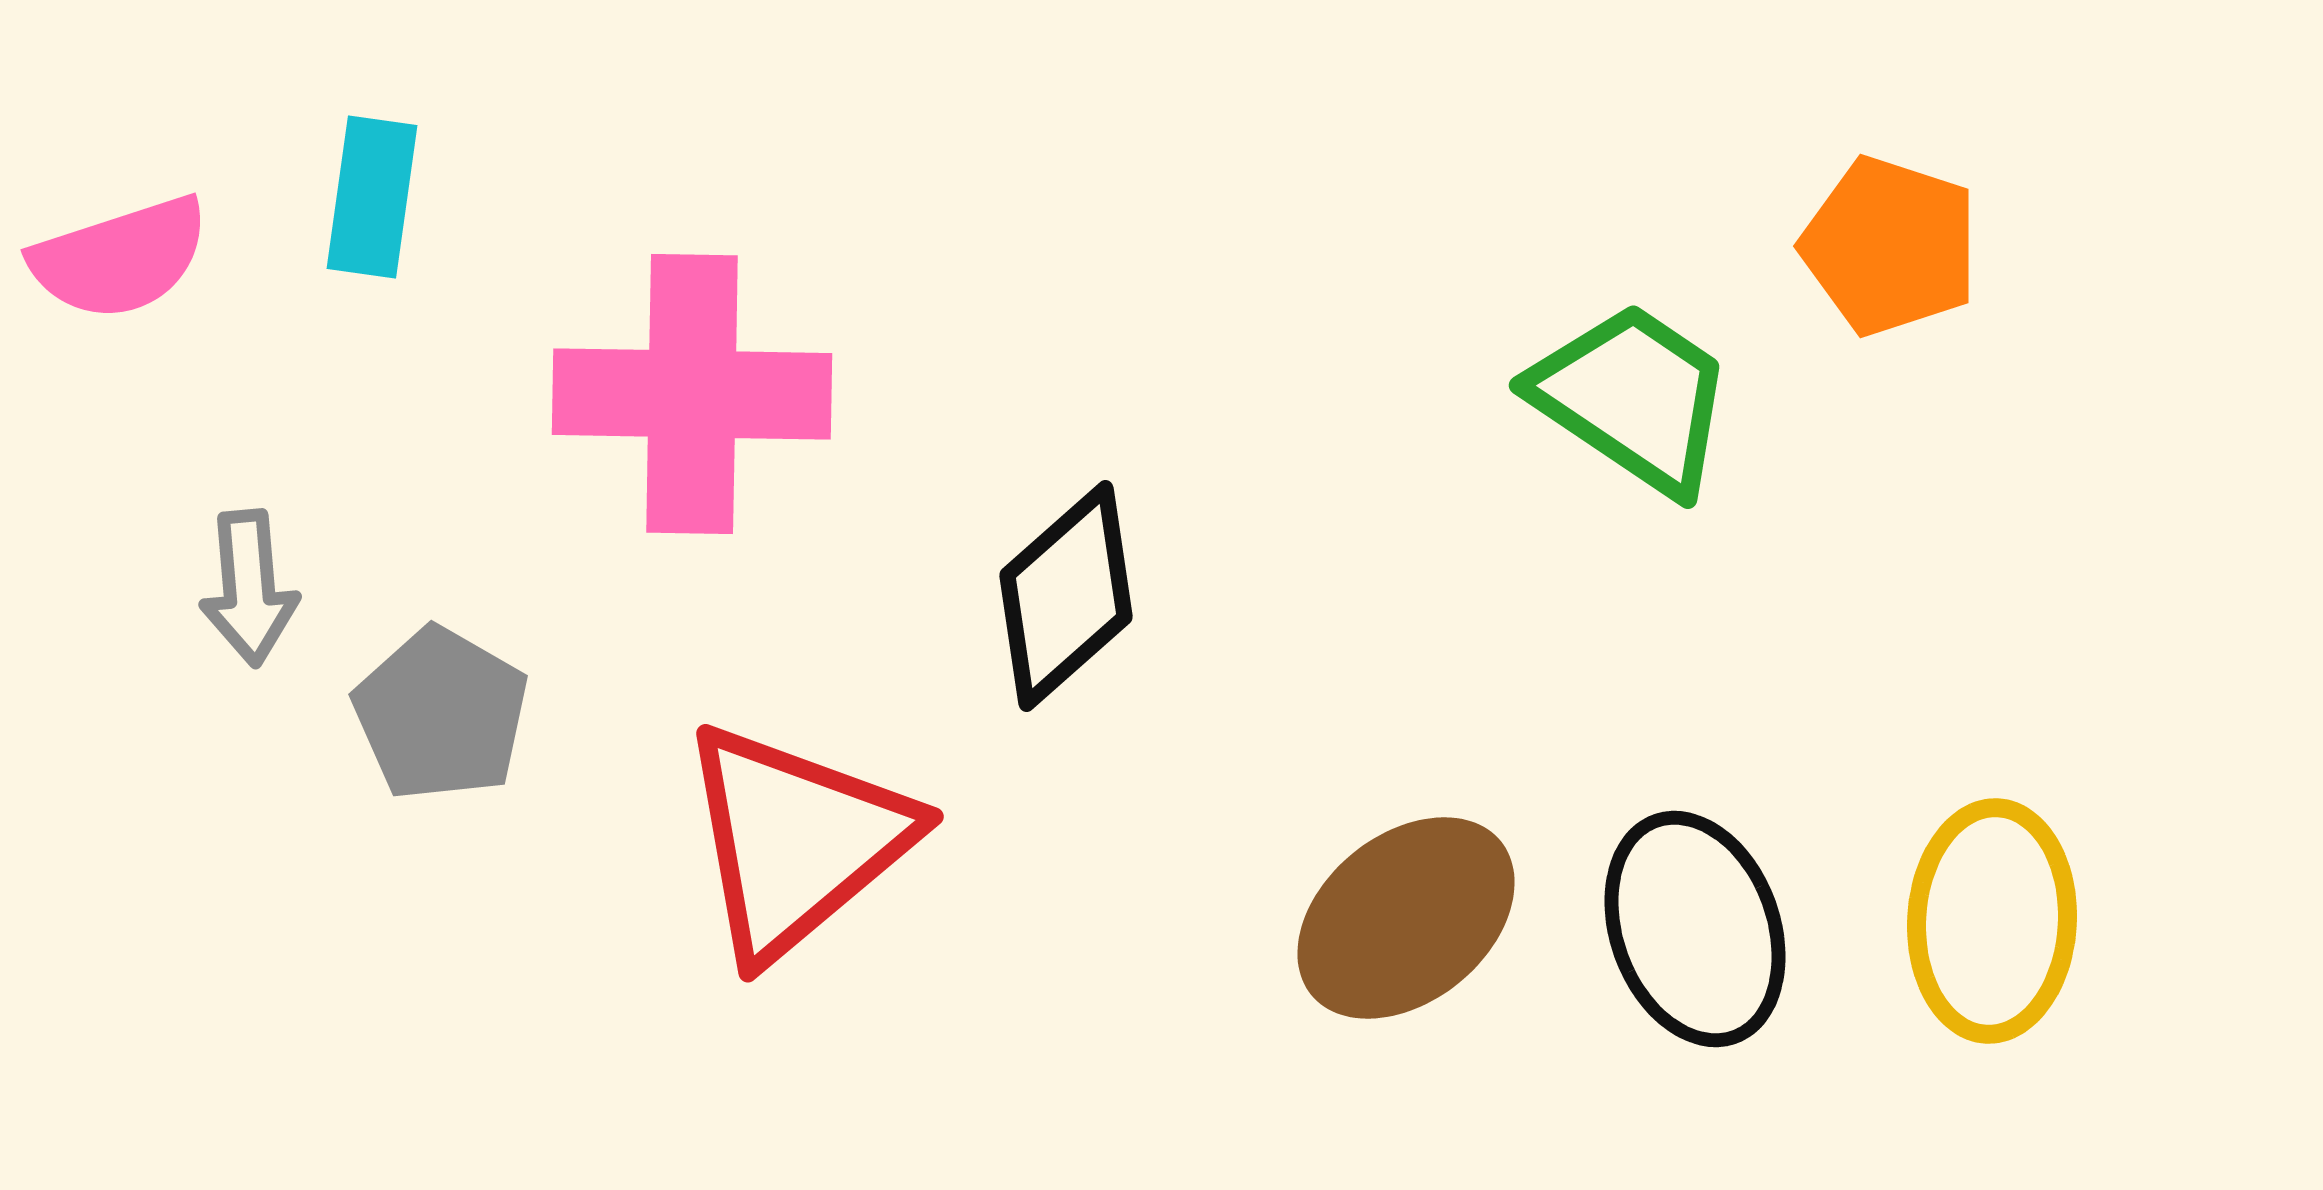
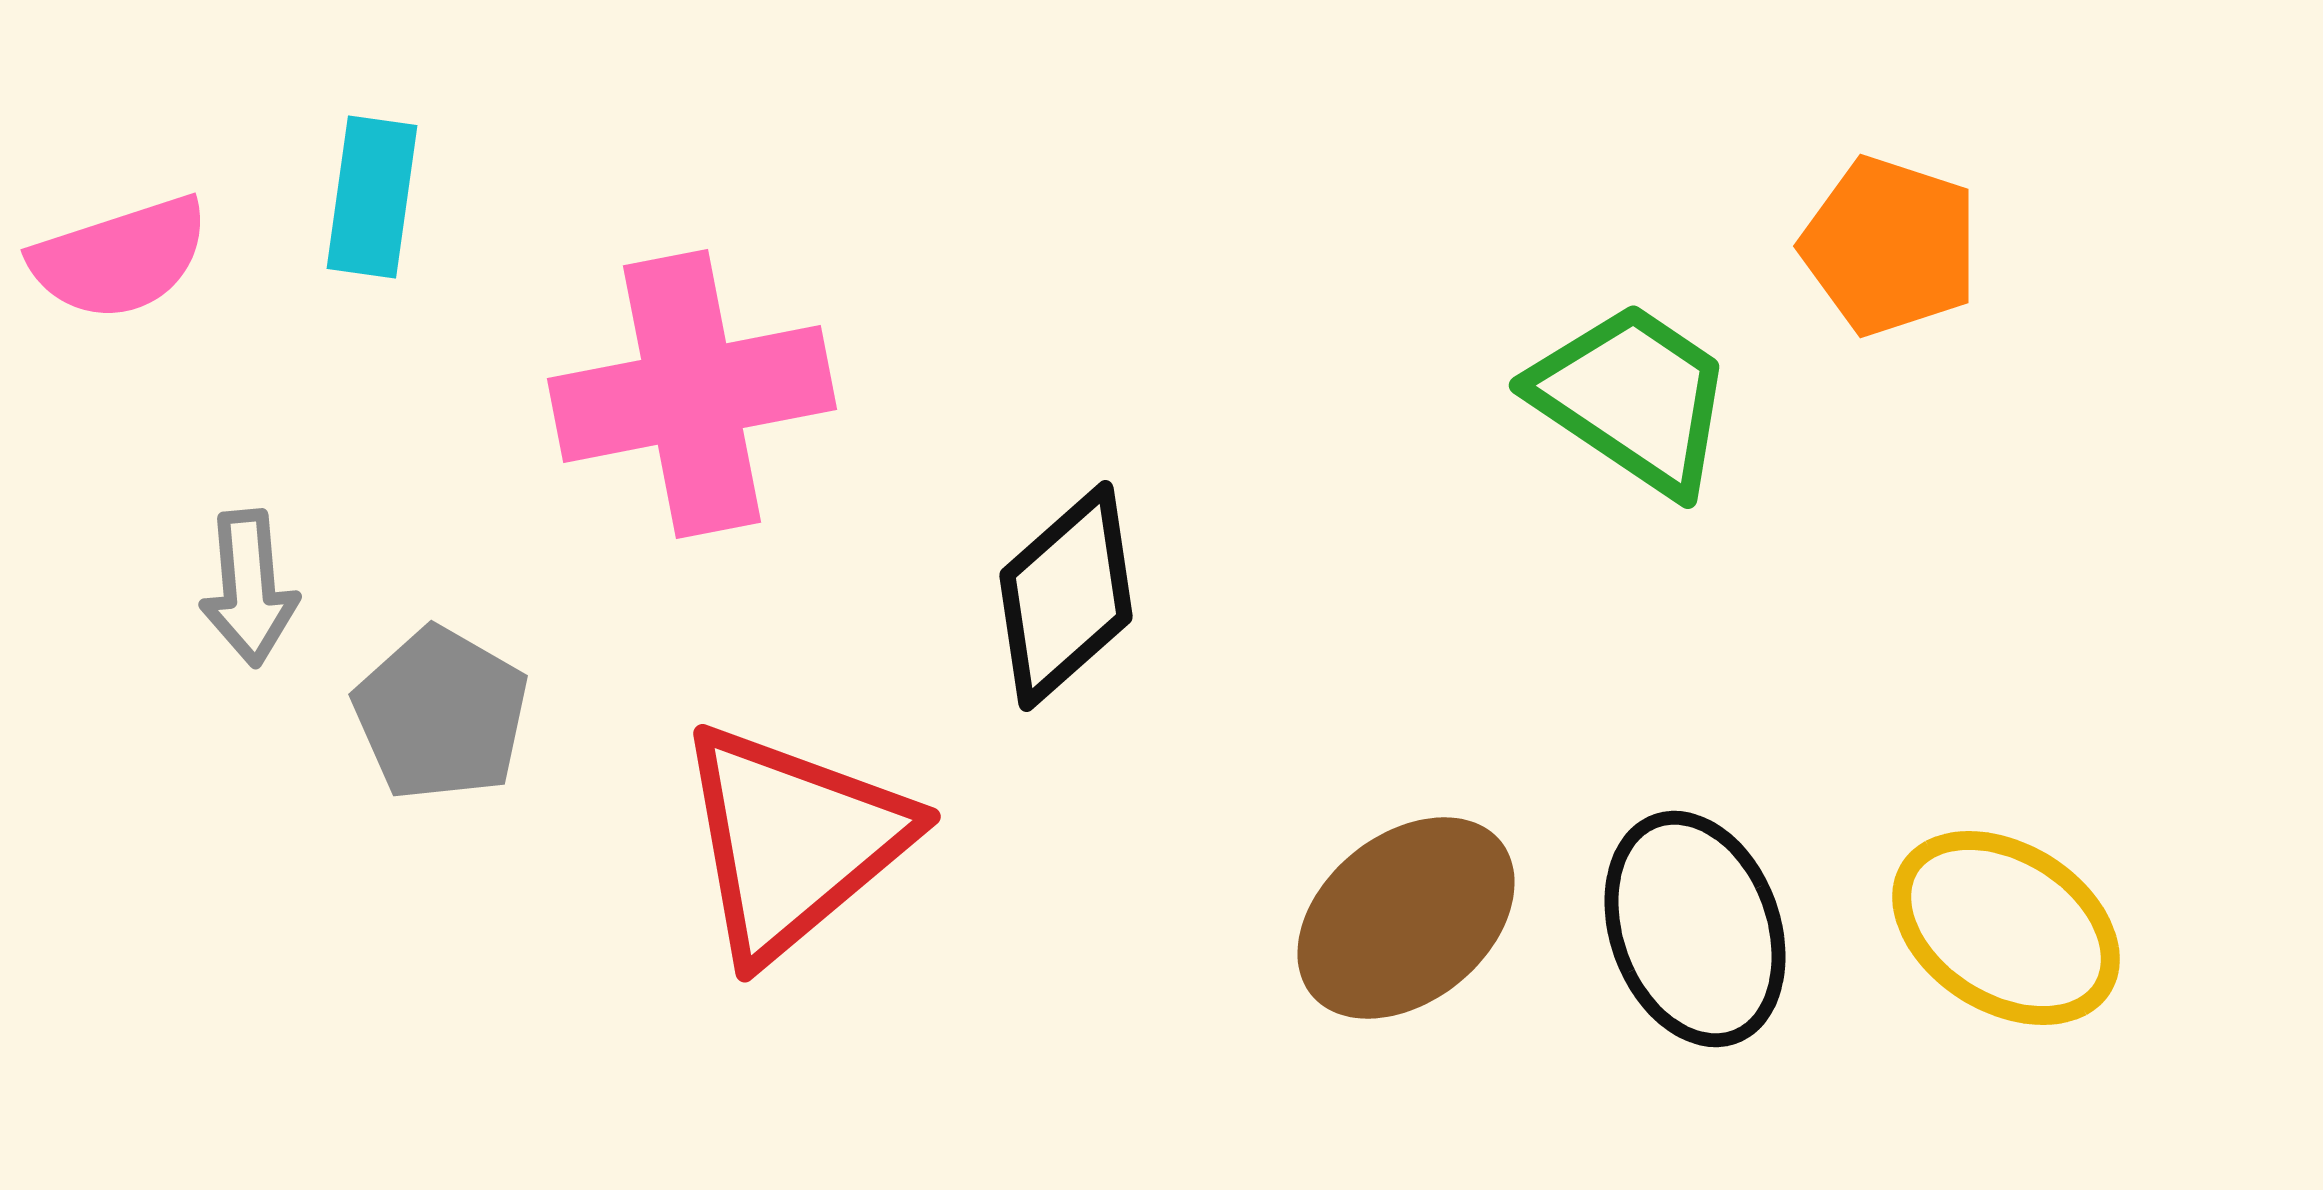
pink cross: rotated 12 degrees counterclockwise
red triangle: moved 3 px left
yellow ellipse: moved 14 px right, 7 px down; rotated 61 degrees counterclockwise
